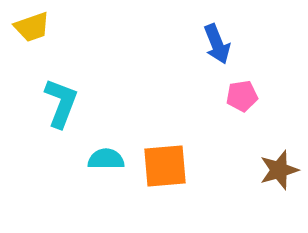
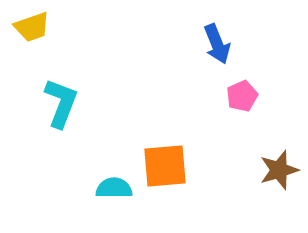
pink pentagon: rotated 16 degrees counterclockwise
cyan semicircle: moved 8 px right, 29 px down
